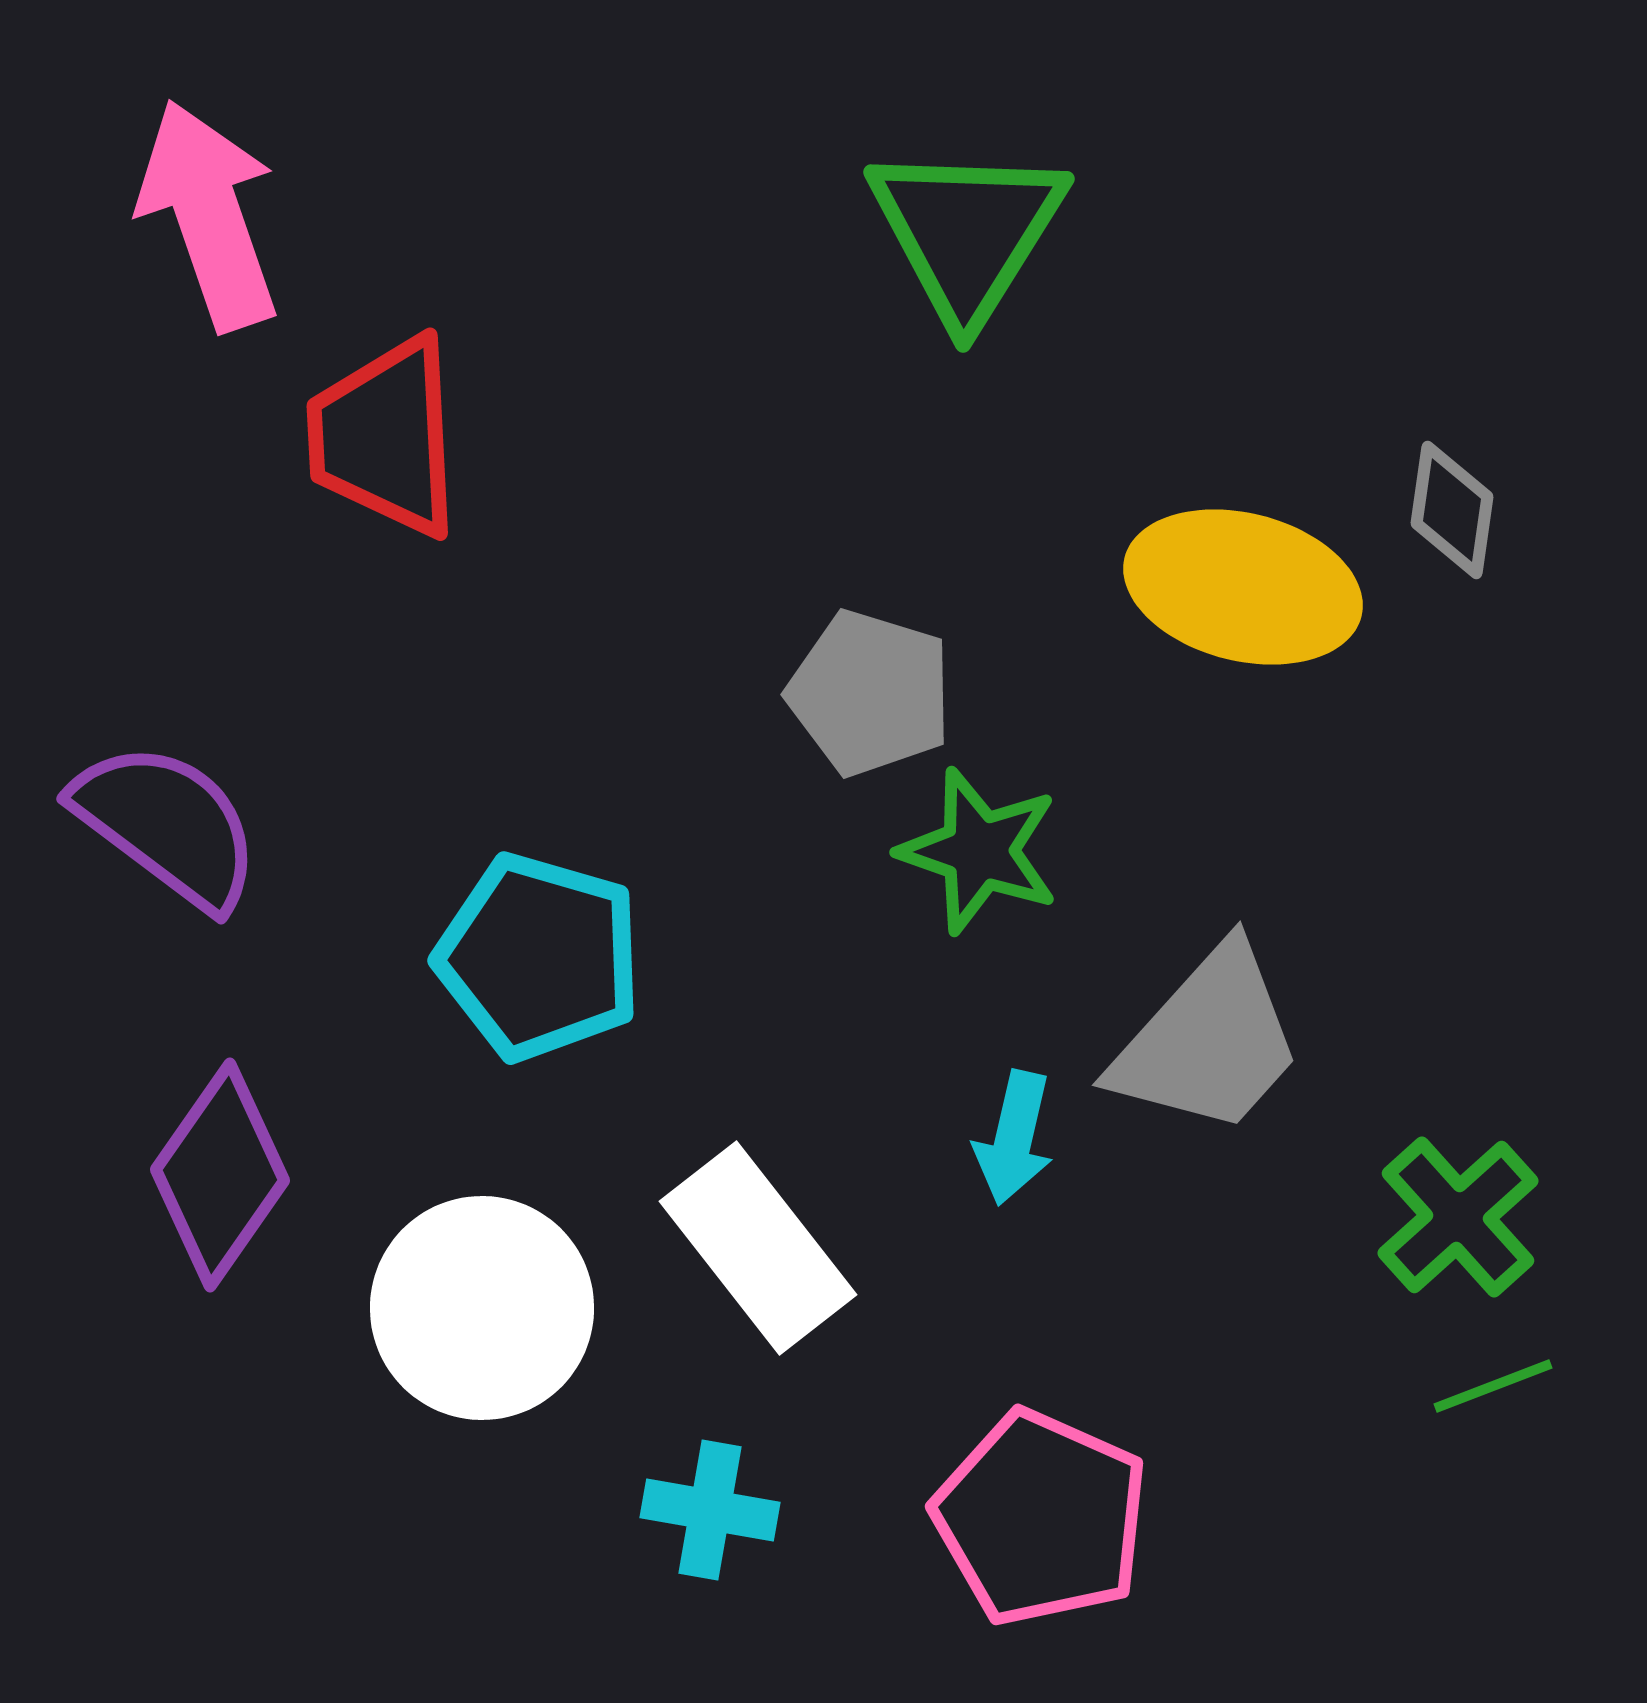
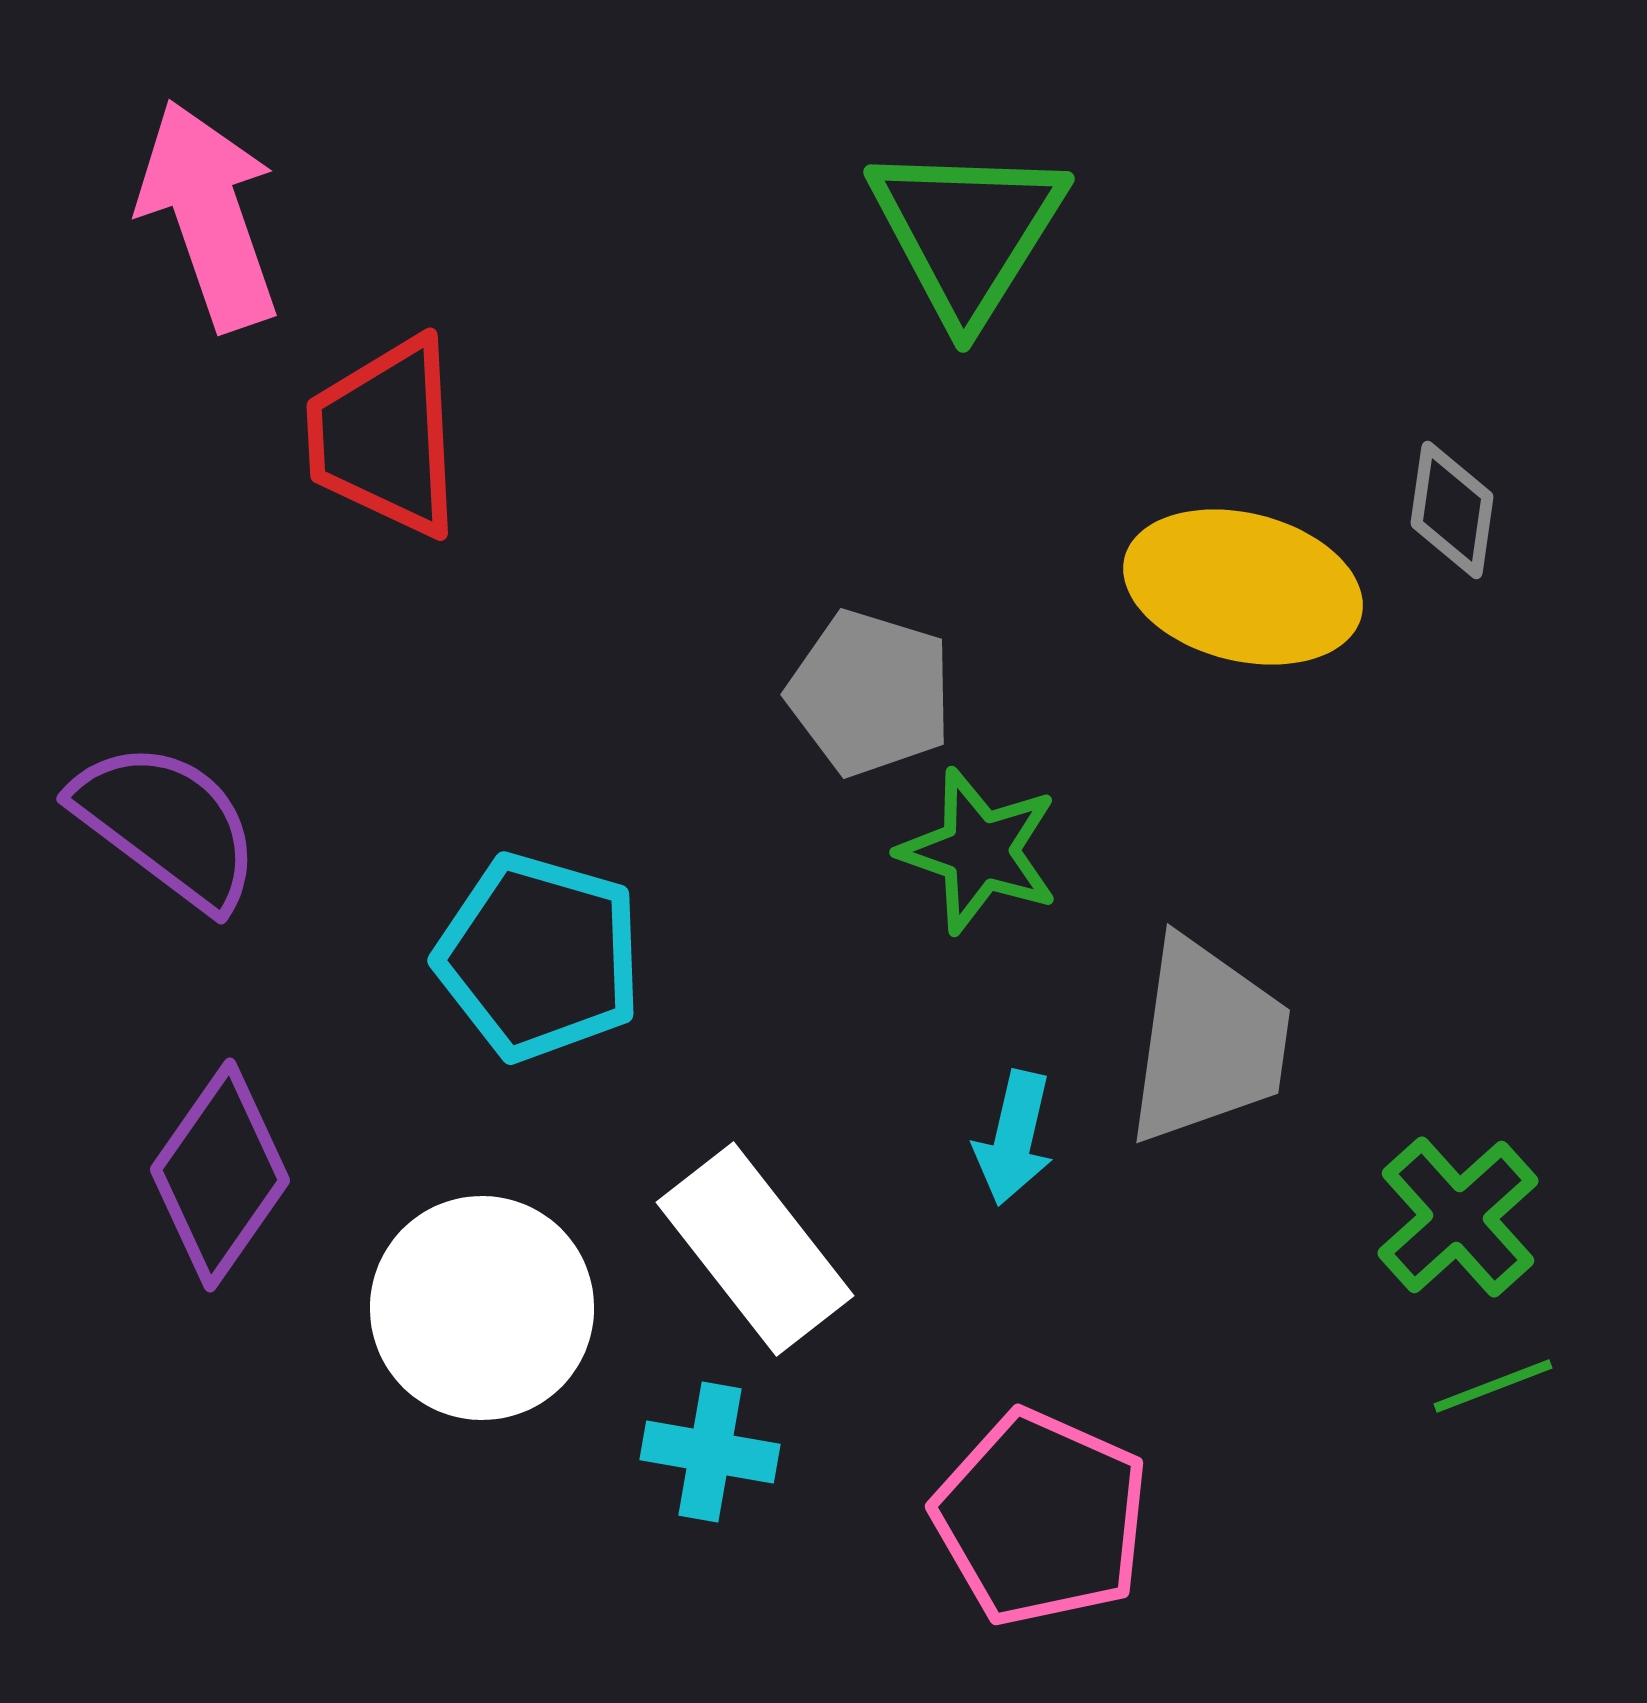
gray trapezoid: rotated 34 degrees counterclockwise
white rectangle: moved 3 px left, 1 px down
cyan cross: moved 58 px up
